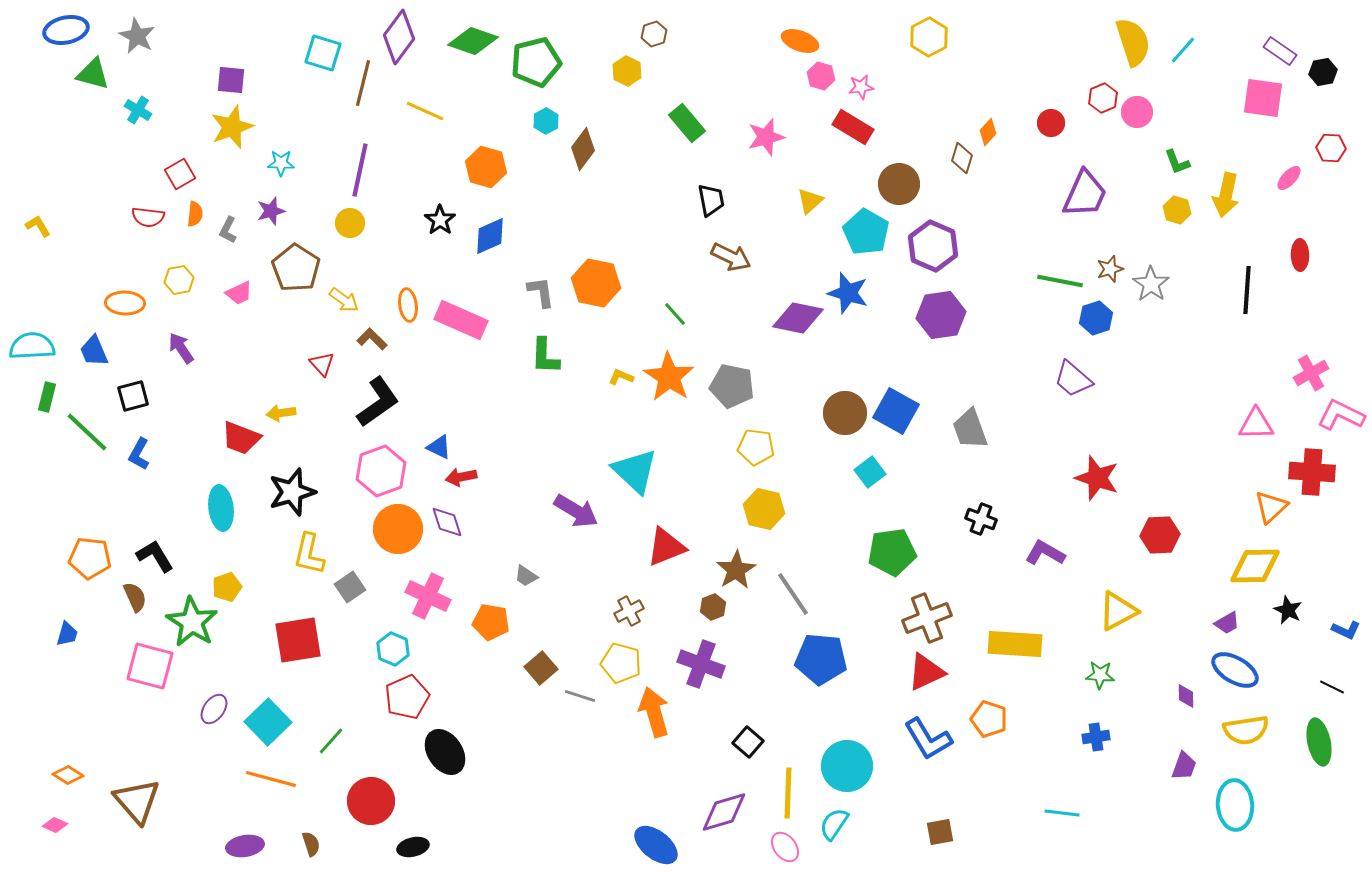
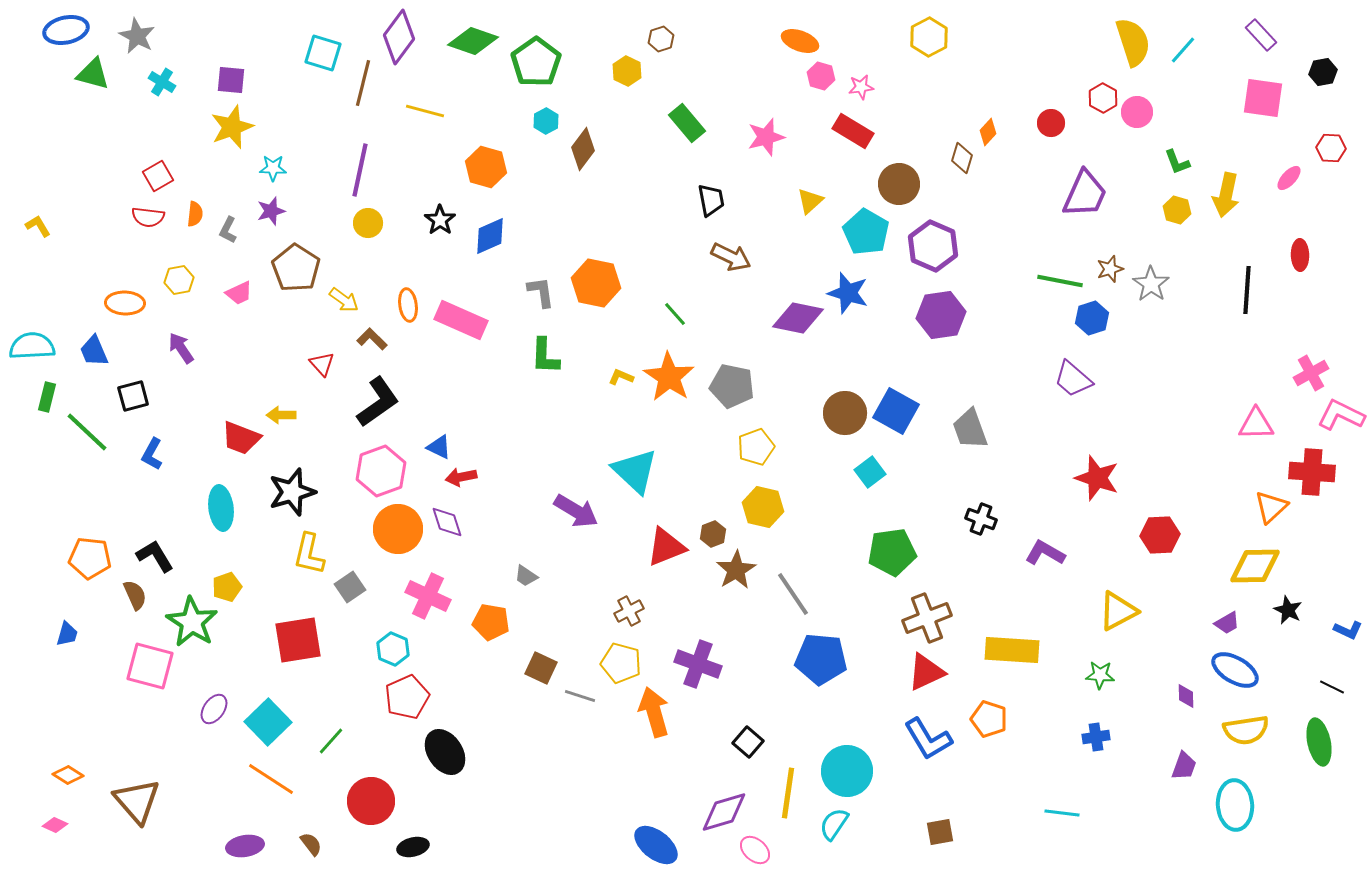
brown hexagon at (654, 34): moved 7 px right, 5 px down
purple rectangle at (1280, 51): moved 19 px left, 16 px up; rotated 12 degrees clockwise
green pentagon at (536, 62): rotated 21 degrees counterclockwise
red hexagon at (1103, 98): rotated 8 degrees counterclockwise
cyan cross at (138, 110): moved 24 px right, 28 px up
yellow line at (425, 111): rotated 9 degrees counterclockwise
red rectangle at (853, 127): moved 4 px down
cyan star at (281, 163): moved 8 px left, 5 px down
red square at (180, 174): moved 22 px left, 2 px down
yellow circle at (350, 223): moved 18 px right
blue hexagon at (1096, 318): moved 4 px left
yellow arrow at (281, 413): moved 2 px down; rotated 8 degrees clockwise
yellow pentagon at (756, 447): rotated 27 degrees counterclockwise
blue L-shape at (139, 454): moved 13 px right
yellow hexagon at (764, 509): moved 1 px left, 2 px up
brown semicircle at (135, 597): moved 2 px up
brown hexagon at (713, 607): moved 73 px up
blue L-shape at (1346, 630): moved 2 px right
yellow rectangle at (1015, 644): moved 3 px left, 6 px down
purple cross at (701, 664): moved 3 px left
brown square at (541, 668): rotated 24 degrees counterclockwise
cyan circle at (847, 766): moved 5 px down
orange line at (271, 779): rotated 18 degrees clockwise
yellow line at (788, 793): rotated 6 degrees clockwise
brown semicircle at (311, 844): rotated 20 degrees counterclockwise
pink ellipse at (785, 847): moved 30 px left, 3 px down; rotated 12 degrees counterclockwise
